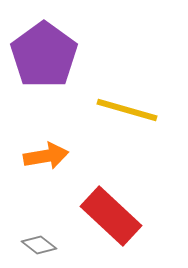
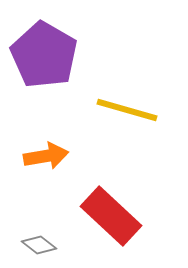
purple pentagon: rotated 6 degrees counterclockwise
